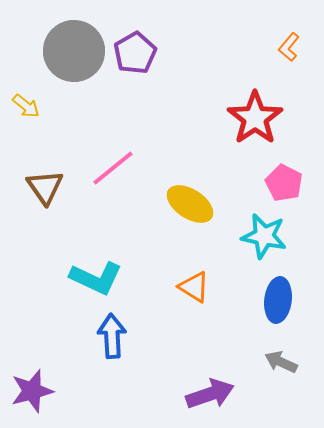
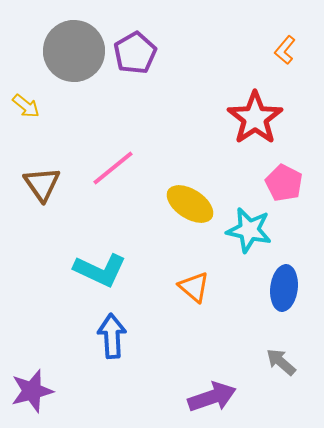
orange L-shape: moved 4 px left, 3 px down
brown triangle: moved 3 px left, 3 px up
cyan star: moved 15 px left, 6 px up
cyan L-shape: moved 4 px right, 8 px up
orange triangle: rotated 8 degrees clockwise
blue ellipse: moved 6 px right, 12 px up
gray arrow: rotated 16 degrees clockwise
purple arrow: moved 2 px right, 3 px down
